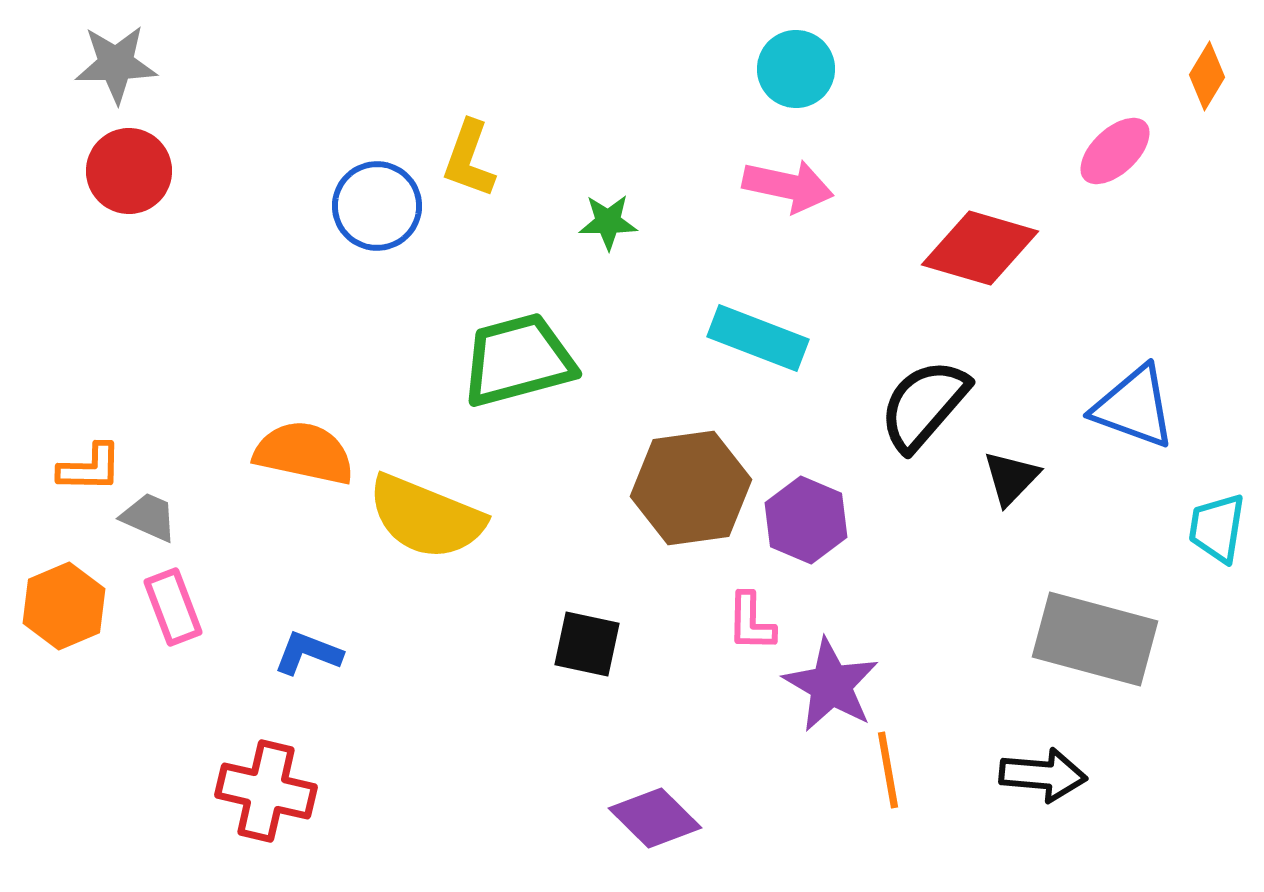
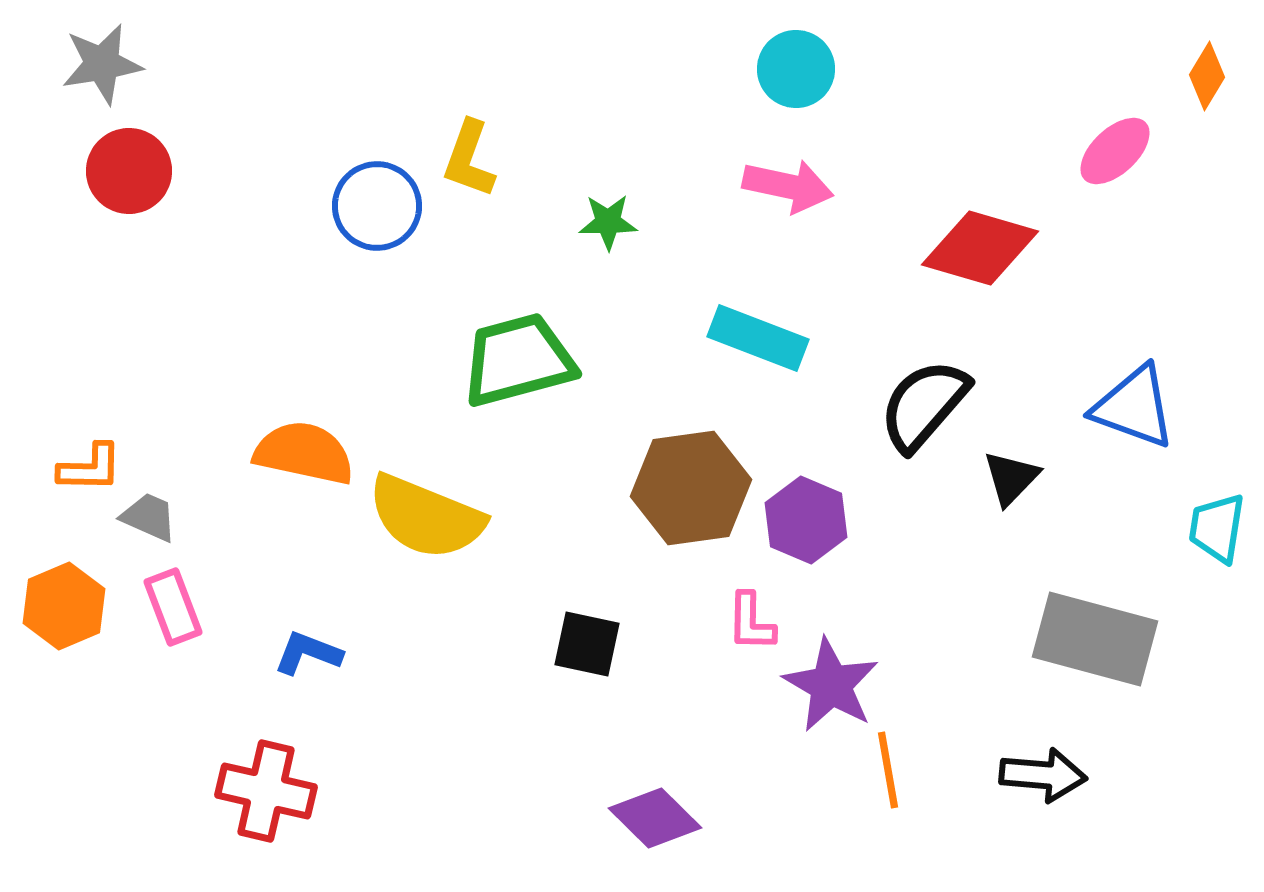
gray star: moved 14 px left; rotated 8 degrees counterclockwise
